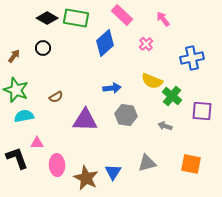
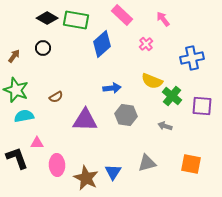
green rectangle: moved 2 px down
blue diamond: moved 3 px left, 1 px down
purple square: moved 5 px up
